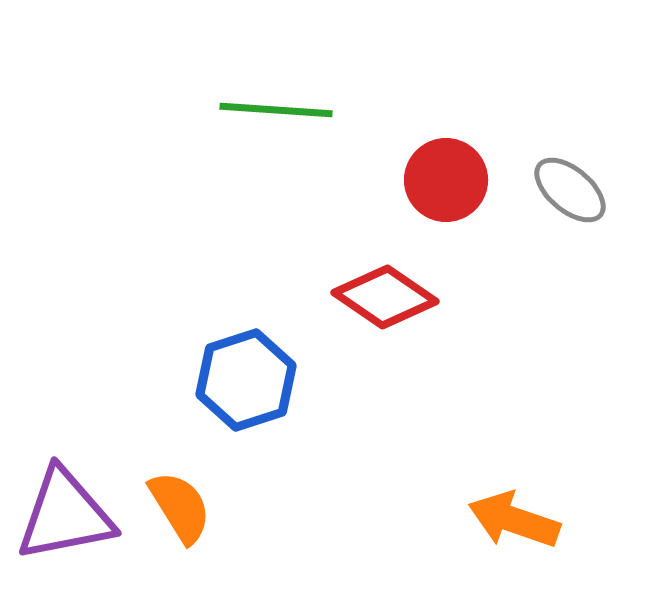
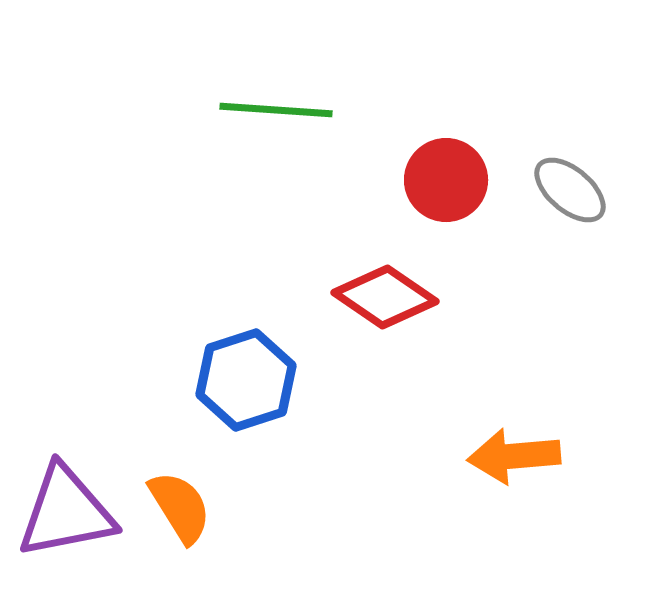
purple triangle: moved 1 px right, 3 px up
orange arrow: moved 64 px up; rotated 24 degrees counterclockwise
